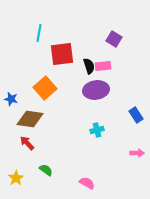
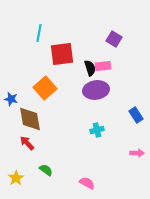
black semicircle: moved 1 px right, 2 px down
brown diamond: rotated 72 degrees clockwise
